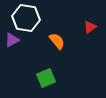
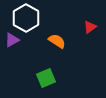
white hexagon: rotated 20 degrees clockwise
orange semicircle: rotated 18 degrees counterclockwise
